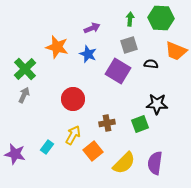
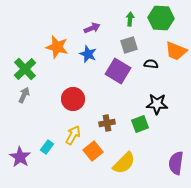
purple star: moved 5 px right, 3 px down; rotated 20 degrees clockwise
purple semicircle: moved 21 px right
